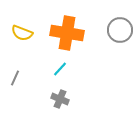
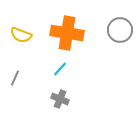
yellow semicircle: moved 1 px left, 2 px down
